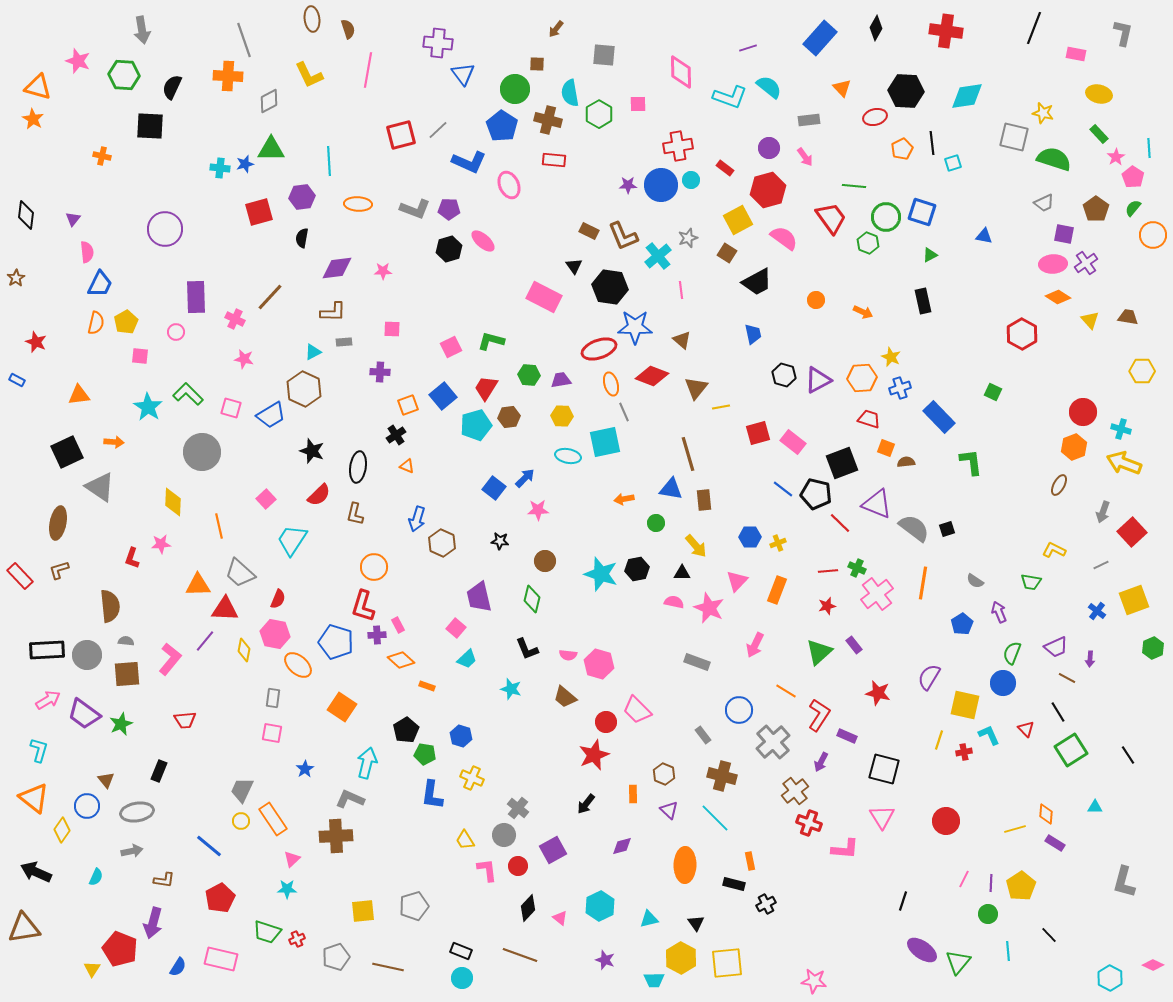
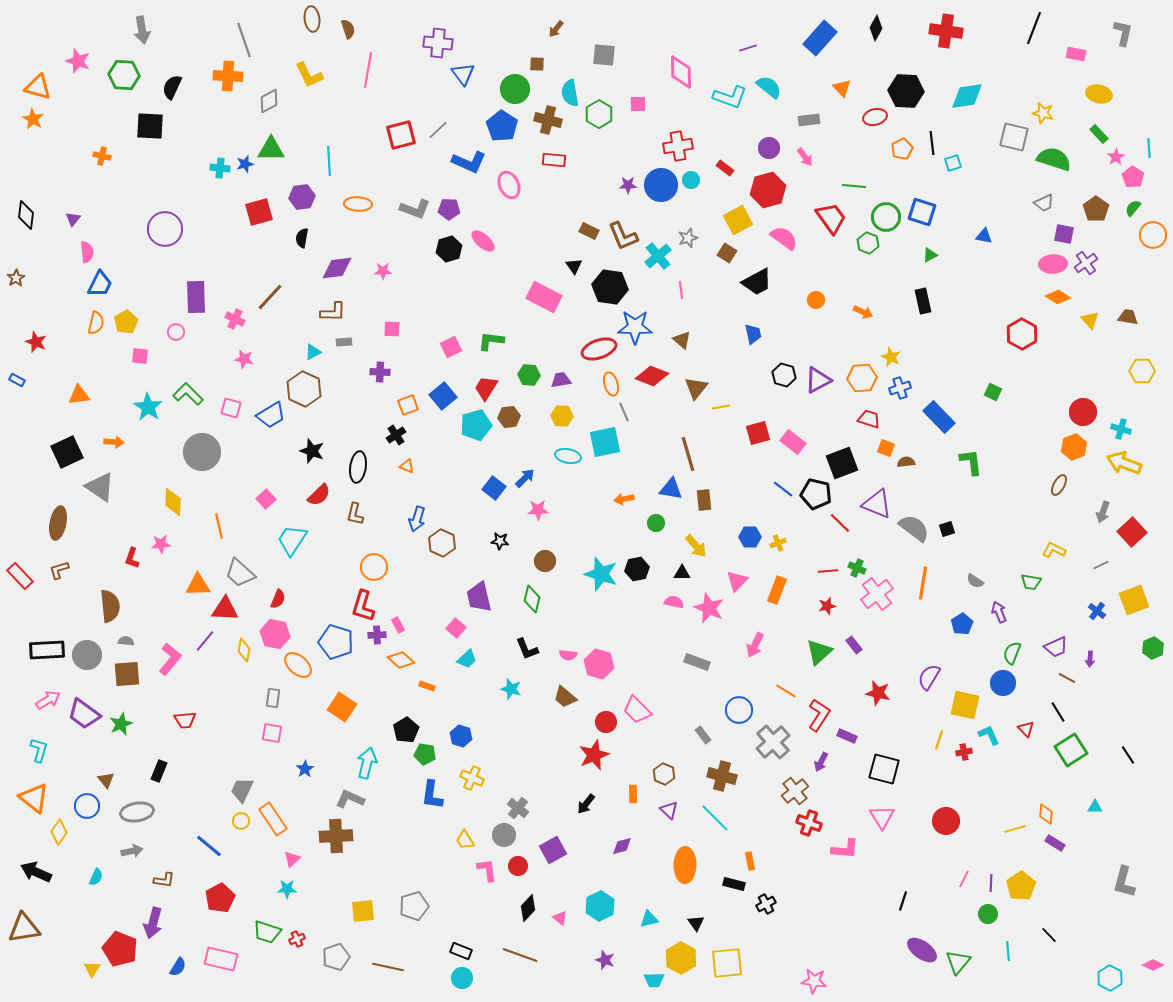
green L-shape at (491, 341): rotated 8 degrees counterclockwise
yellow diamond at (62, 830): moved 3 px left, 2 px down
